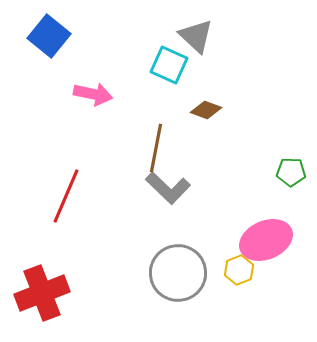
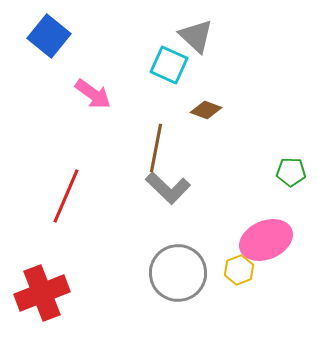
pink arrow: rotated 24 degrees clockwise
